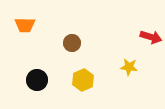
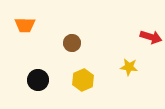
black circle: moved 1 px right
